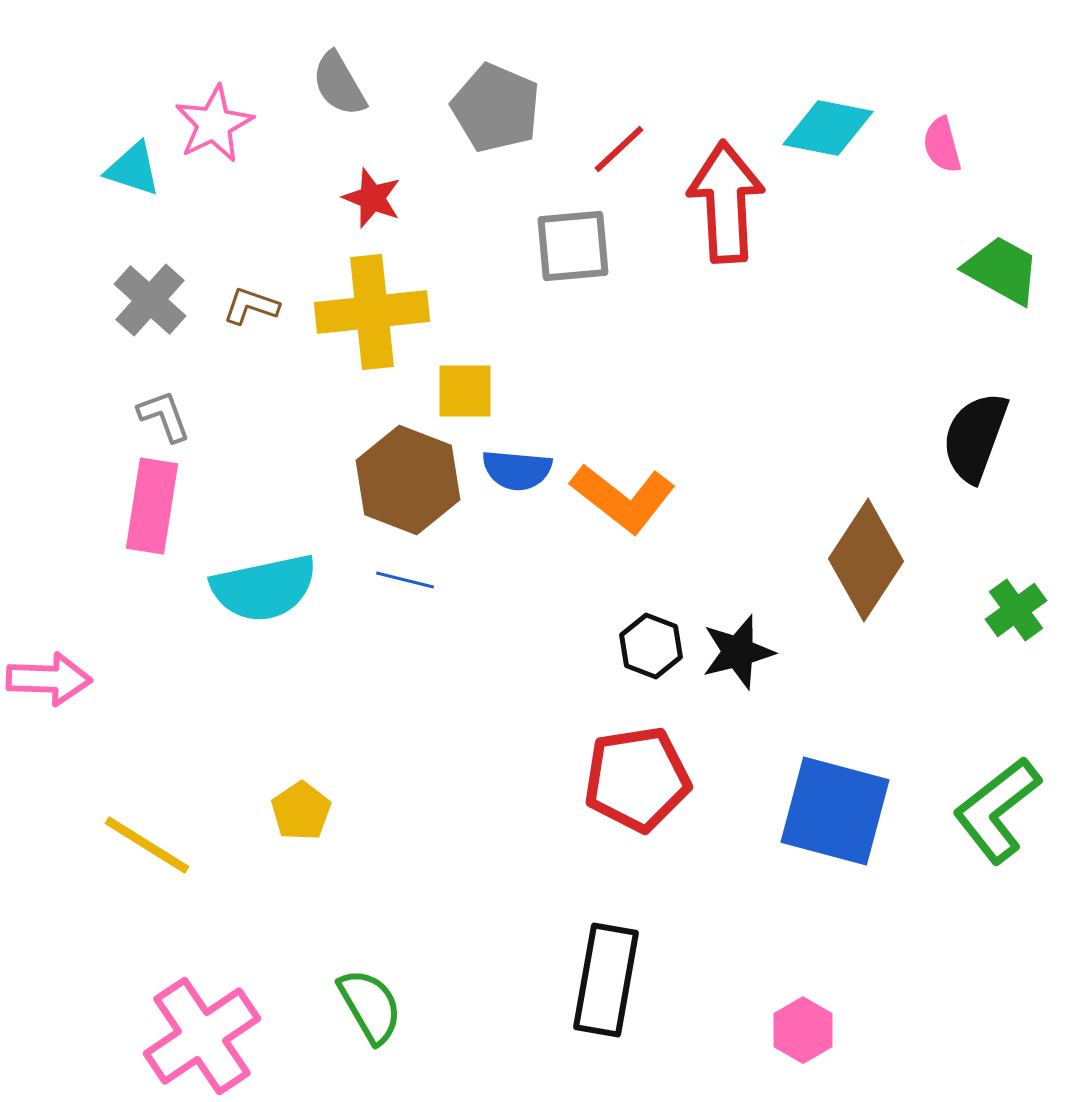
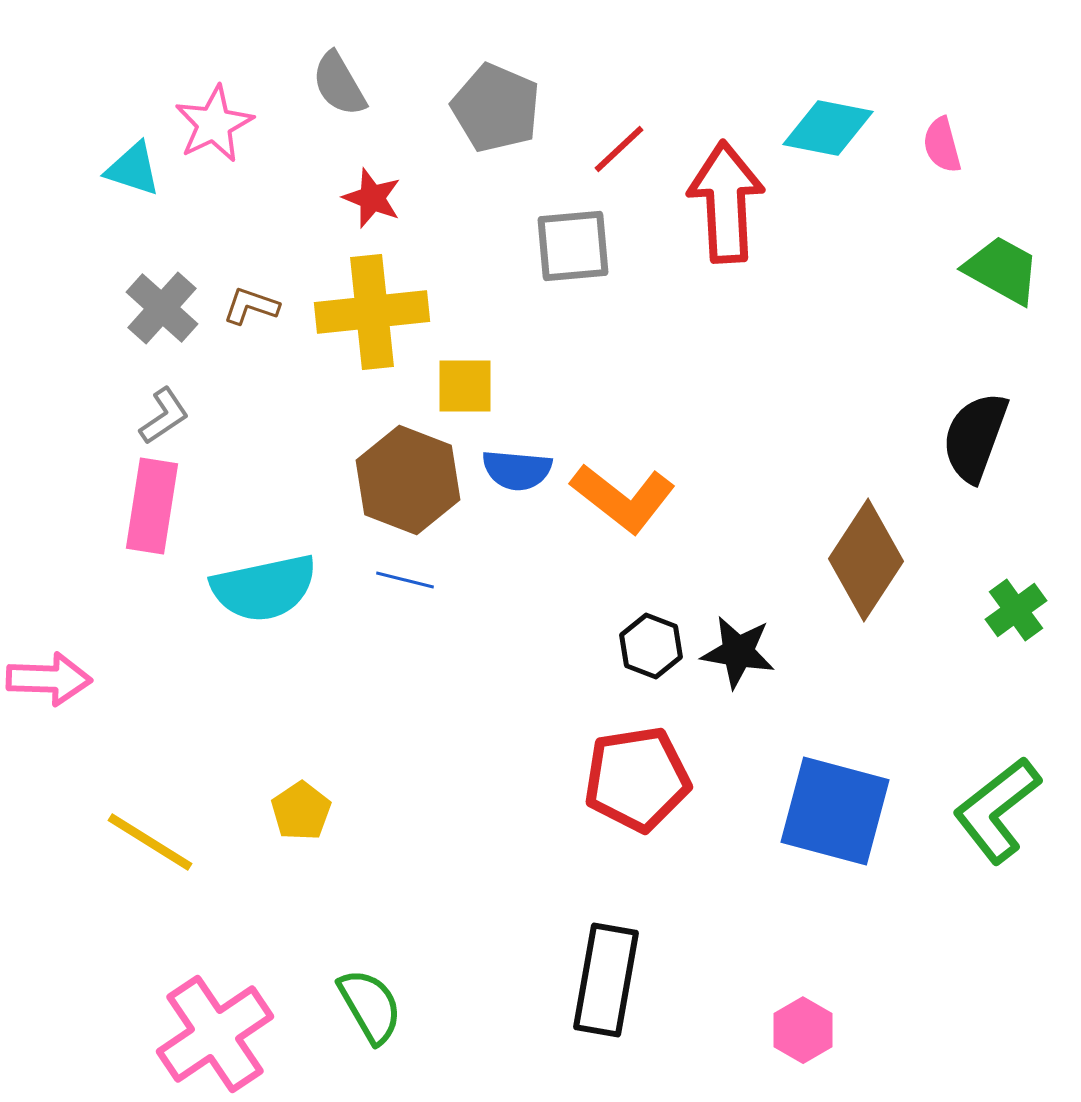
gray cross: moved 12 px right, 8 px down
yellow square: moved 5 px up
gray L-shape: rotated 76 degrees clockwise
black star: rotated 24 degrees clockwise
yellow line: moved 3 px right, 3 px up
pink cross: moved 13 px right, 2 px up
